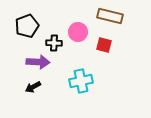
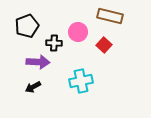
red square: rotated 28 degrees clockwise
